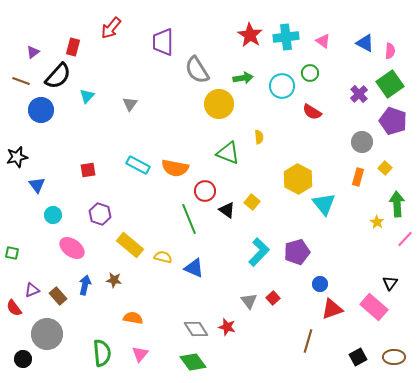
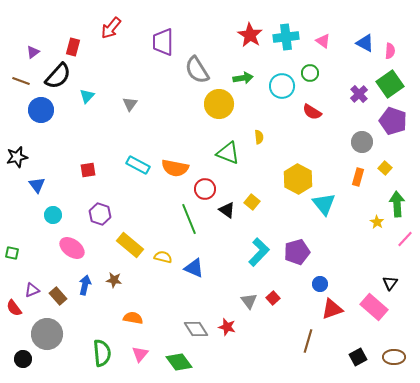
red circle at (205, 191): moved 2 px up
green diamond at (193, 362): moved 14 px left
